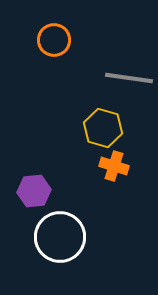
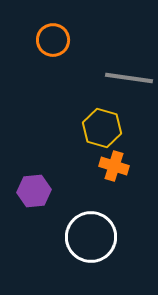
orange circle: moved 1 px left
yellow hexagon: moved 1 px left
white circle: moved 31 px right
